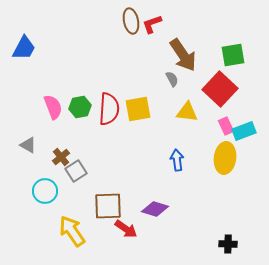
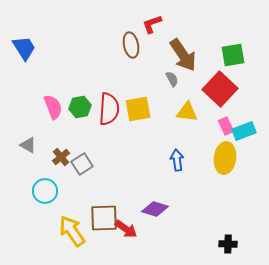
brown ellipse: moved 24 px down
blue trapezoid: rotated 60 degrees counterclockwise
gray square: moved 6 px right, 7 px up
brown square: moved 4 px left, 12 px down
